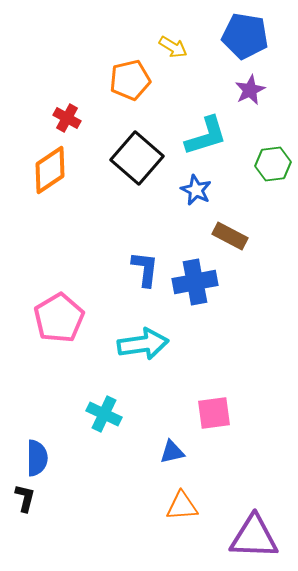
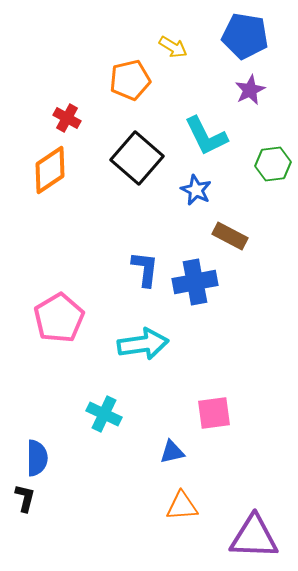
cyan L-shape: rotated 81 degrees clockwise
